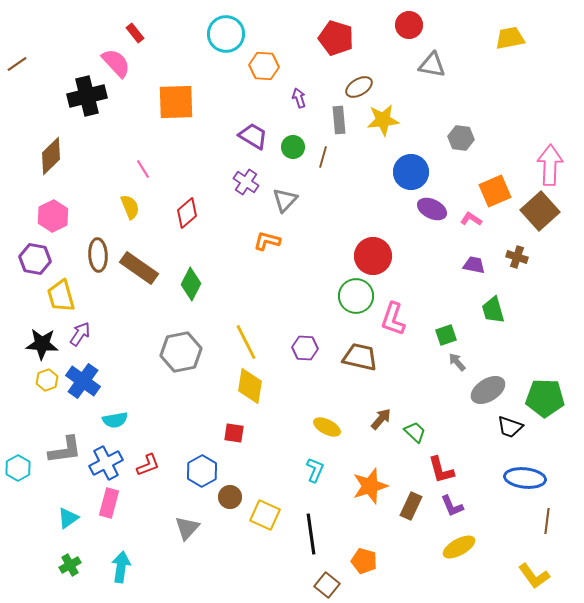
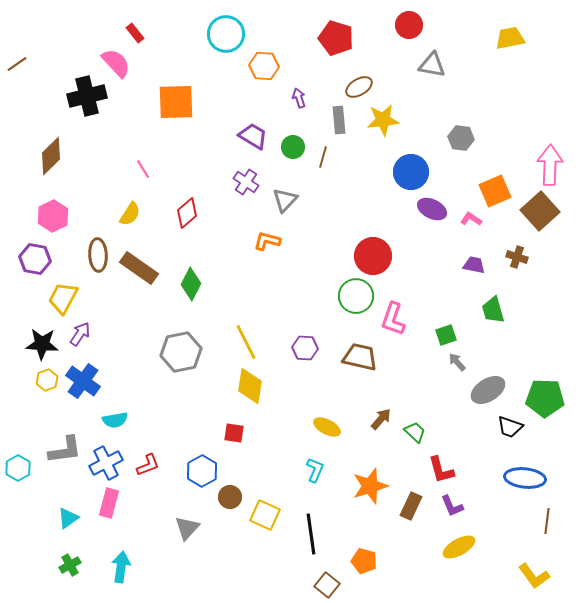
yellow semicircle at (130, 207): moved 7 px down; rotated 55 degrees clockwise
yellow trapezoid at (61, 296): moved 2 px right, 2 px down; rotated 44 degrees clockwise
